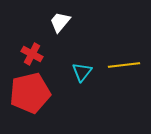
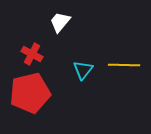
yellow line: rotated 8 degrees clockwise
cyan triangle: moved 1 px right, 2 px up
